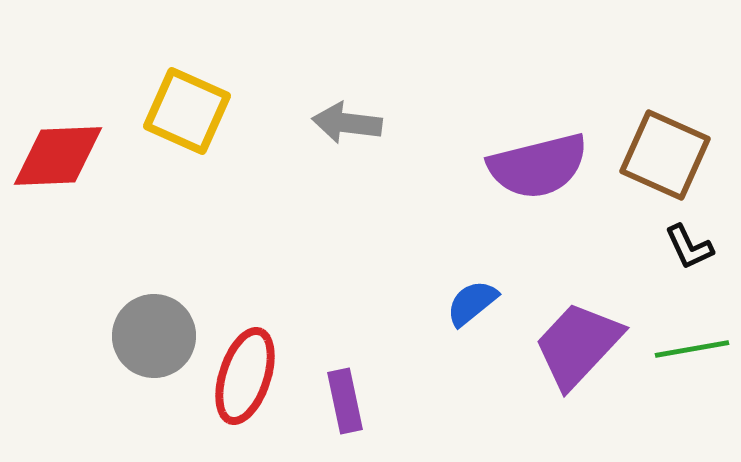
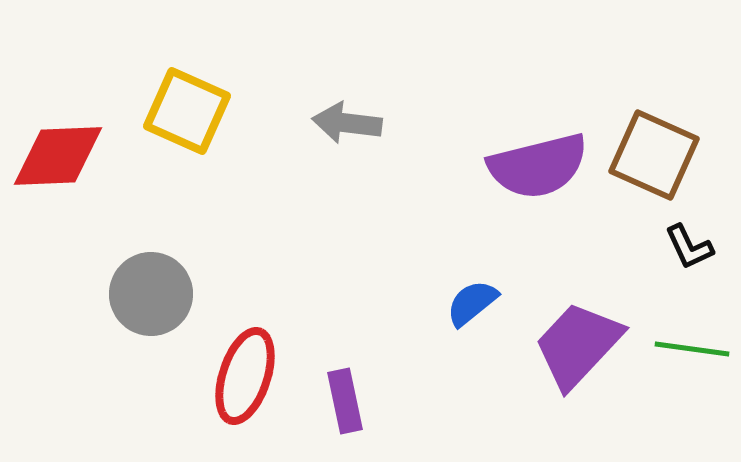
brown square: moved 11 px left
gray circle: moved 3 px left, 42 px up
green line: rotated 18 degrees clockwise
